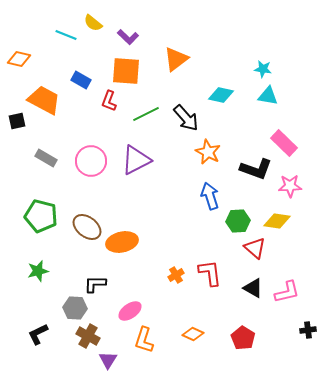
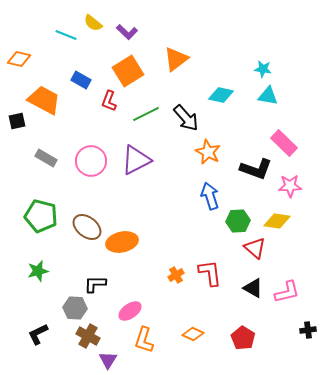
purple L-shape at (128, 37): moved 1 px left, 5 px up
orange square at (126, 71): moved 2 px right; rotated 36 degrees counterclockwise
